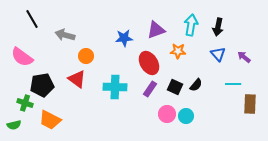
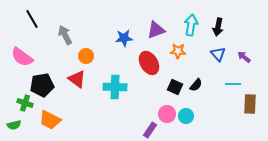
gray arrow: rotated 48 degrees clockwise
purple rectangle: moved 41 px down
